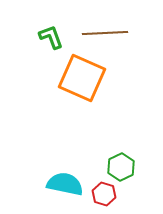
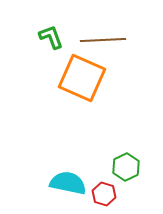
brown line: moved 2 px left, 7 px down
green hexagon: moved 5 px right
cyan semicircle: moved 3 px right, 1 px up
